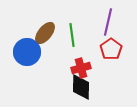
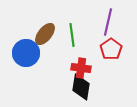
brown ellipse: moved 1 px down
blue circle: moved 1 px left, 1 px down
red cross: rotated 24 degrees clockwise
black diamond: rotated 8 degrees clockwise
